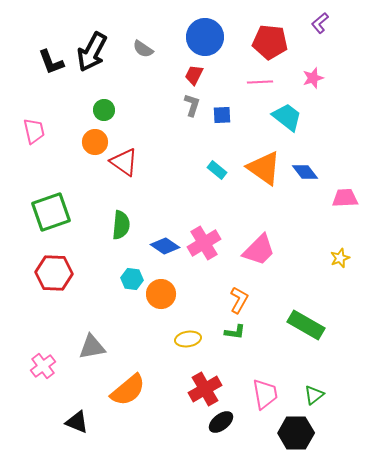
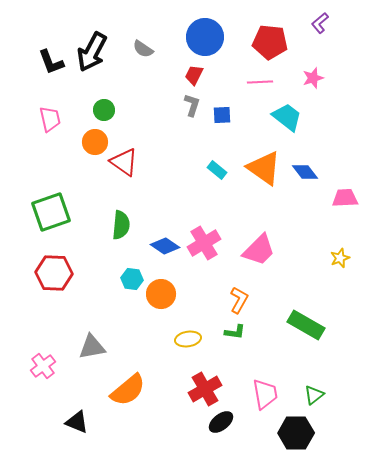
pink trapezoid at (34, 131): moved 16 px right, 12 px up
